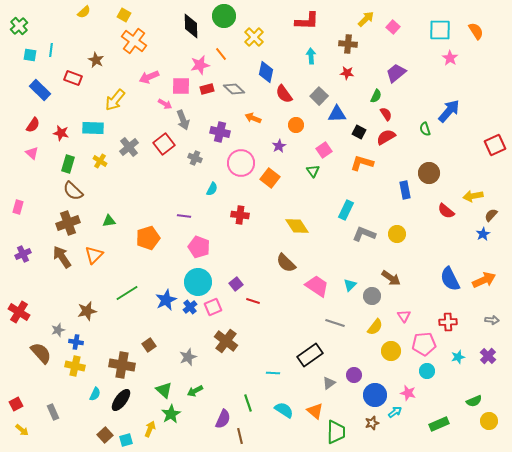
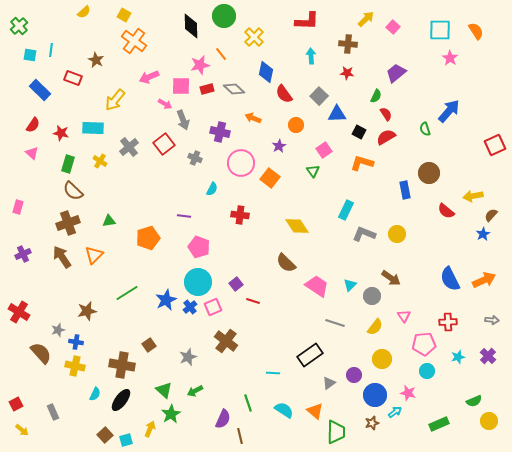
yellow circle at (391, 351): moved 9 px left, 8 px down
